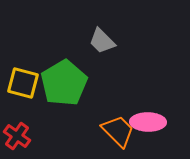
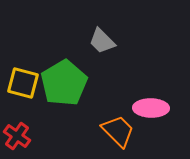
pink ellipse: moved 3 px right, 14 px up
